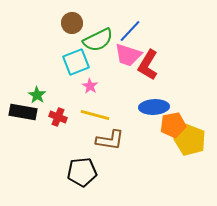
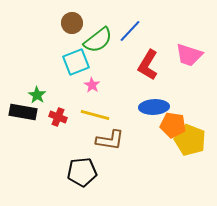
green semicircle: rotated 12 degrees counterclockwise
pink trapezoid: moved 61 px right
pink star: moved 2 px right, 1 px up
orange pentagon: rotated 20 degrees clockwise
